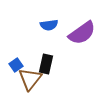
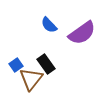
blue semicircle: rotated 54 degrees clockwise
black rectangle: rotated 48 degrees counterclockwise
brown triangle: moved 1 px right
